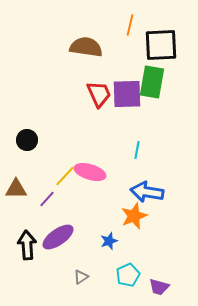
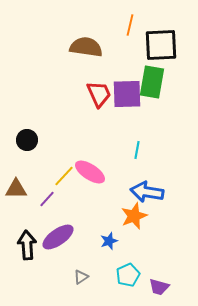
pink ellipse: rotated 16 degrees clockwise
yellow line: moved 1 px left
